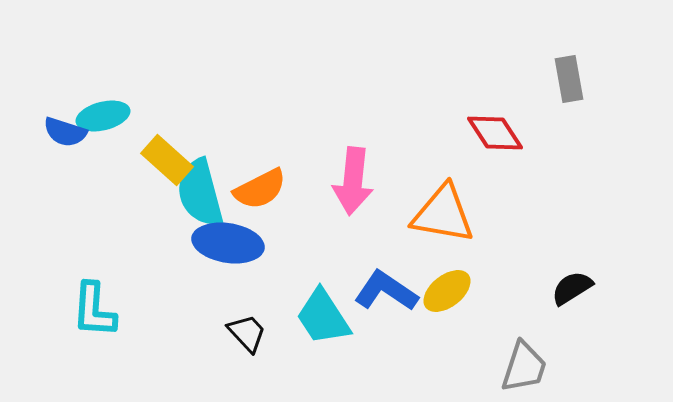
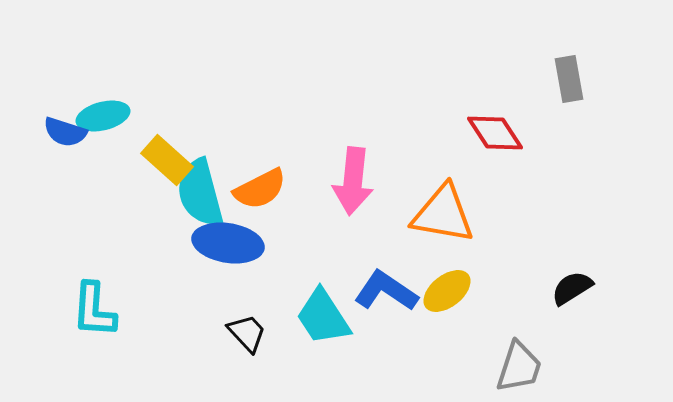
gray trapezoid: moved 5 px left
